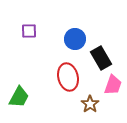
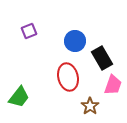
purple square: rotated 21 degrees counterclockwise
blue circle: moved 2 px down
black rectangle: moved 1 px right
green trapezoid: rotated 10 degrees clockwise
brown star: moved 2 px down
